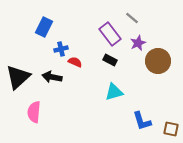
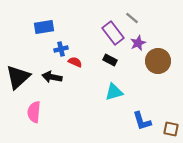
blue rectangle: rotated 54 degrees clockwise
purple rectangle: moved 3 px right, 1 px up
